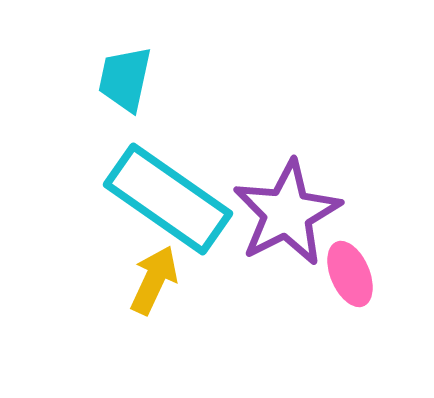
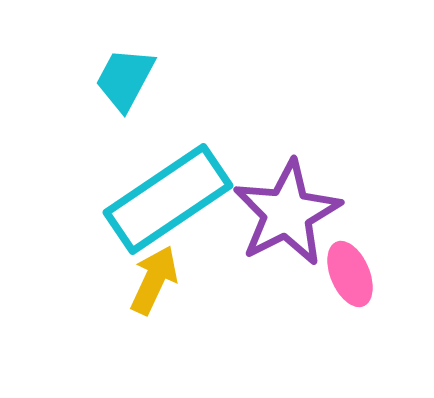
cyan trapezoid: rotated 16 degrees clockwise
cyan rectangle: rotated 69 degrees counterclockwise
